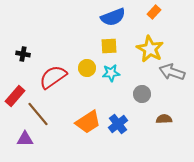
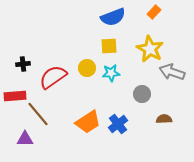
black cross: moved 10 px down; rotated 16 degrees counterclockwise
red rectangle: rotated 45 degrees clockwise
